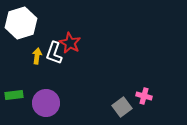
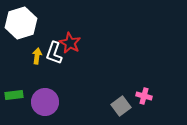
purple circle: moved 1 px left, 1 px up
gray square: moved 1 px left, 1 px up
